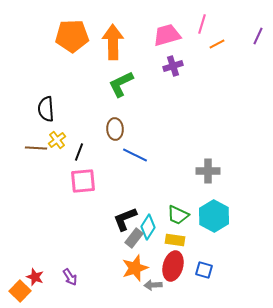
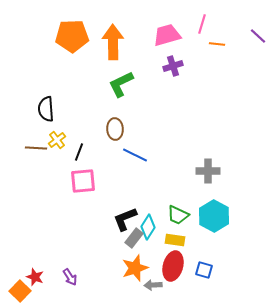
purple line: rotated 72 degrees counterclockwise
orange line: rotated 35 degrees clockwise
